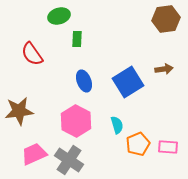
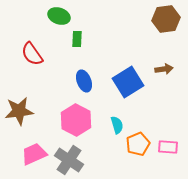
green ellipse: rotated 35 degrees clockwise
pink hexagon: moved 1 px up
